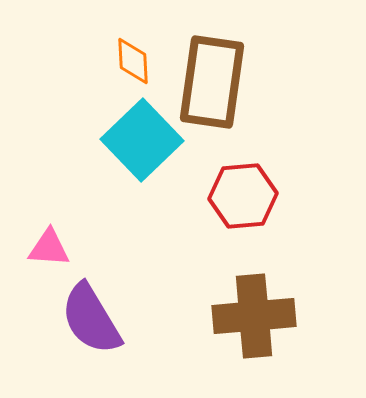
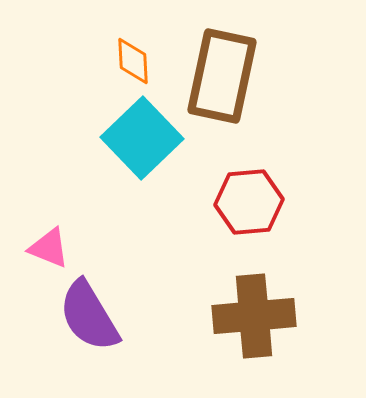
brown rectangle: moved 10 px right, 6 px up; rotated 4 degrees clockwise
cyan square: moved 2 px up
red hexagon: moved 6 px right, 6 px down
pink triangle: rotated 18 degrees clockwise
purple semicircle: moved 2 px left, 3 px up
